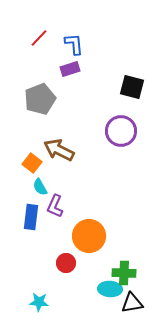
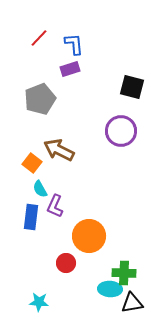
cyan semicircle: moved 2 px down
